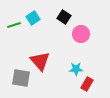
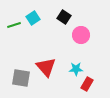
pink circle: moved 1 px down
red triangle: moved 6 px right, 6 px down
